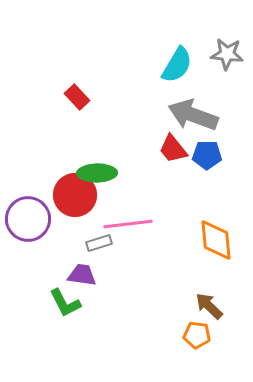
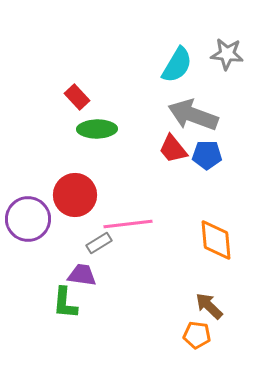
green ellipse: moved 44 px up
gray rectangle: rotated 15 degrees counterclockwise
green L-shape: rotated 32 degrees clockwise
